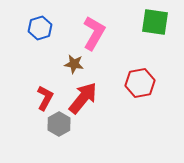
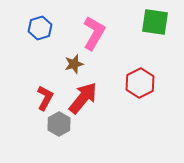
brown star: rotated 24 degrees counterclockwise
red hexagon: rotated 16 degrees counterclockwise
